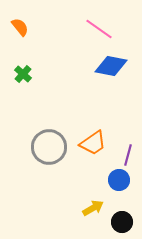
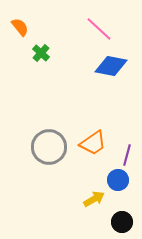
pink line: rotated 8 degrees clockwise
green cross: moved 18 px right, 21 px up
purple line: moved 1 px left
blue circle: moved 1 px left
yellow arrow: moved 1 px right, 9 px up
